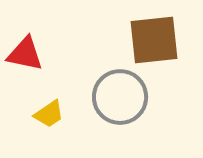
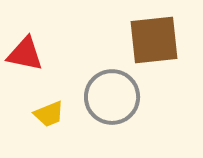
gray circle: moved 8 px left
yellow trapezoid: rotated 12 degrees clockwise
